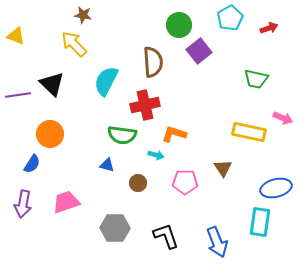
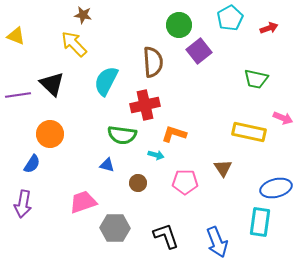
pink trapezoid: moved 17 px right
